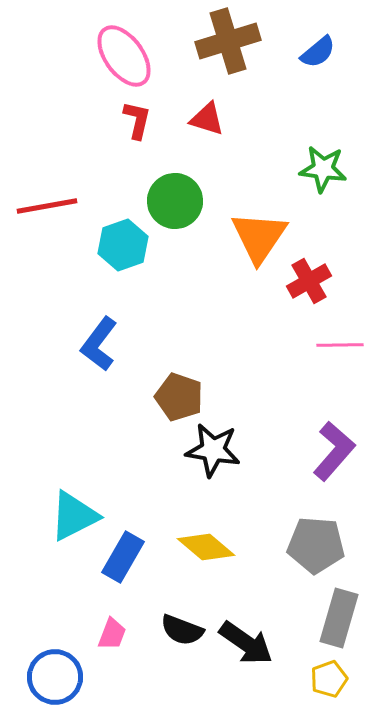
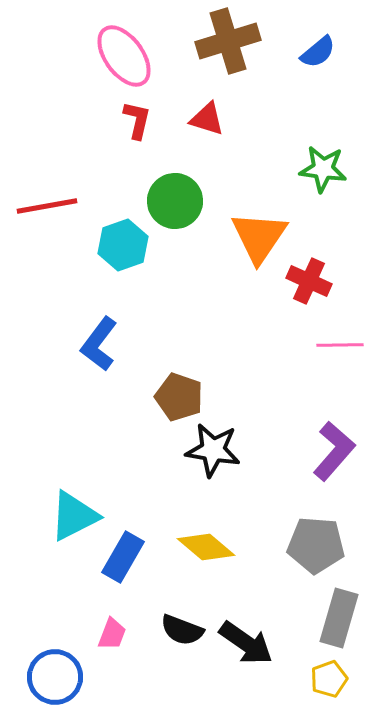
red cross: rotated 36 degrees counterclockwise
